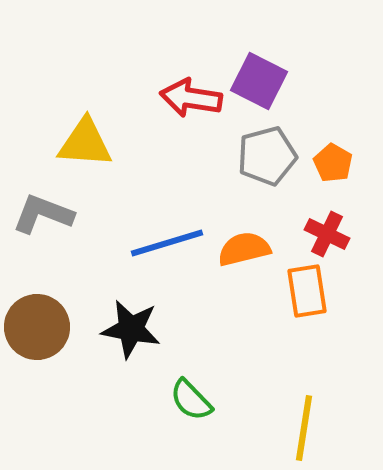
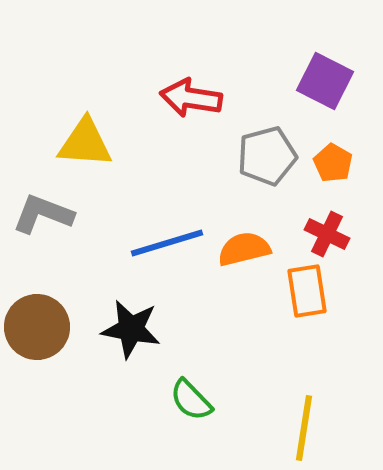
purple square: moved 66 px right
